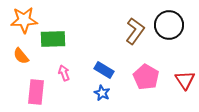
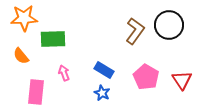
orange star: moved 2 px up
red triangle: moved 3 px left
